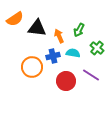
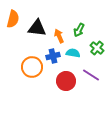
orange semicircle: moved 2 px left; rotated 42 degrees counterclockwise
